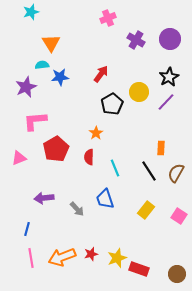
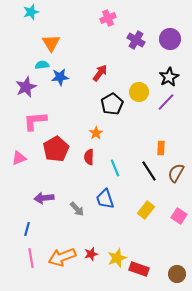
red arrow: moved 1 px left, 1 px up
